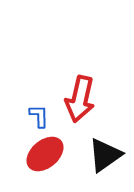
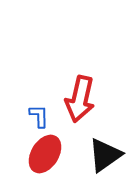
red ellipse: rotated 18 degrees counterclockwise
